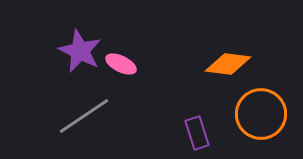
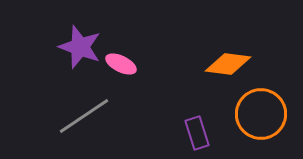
purple star: moved 4 px up; rotated 6 degrees counterclockwise
